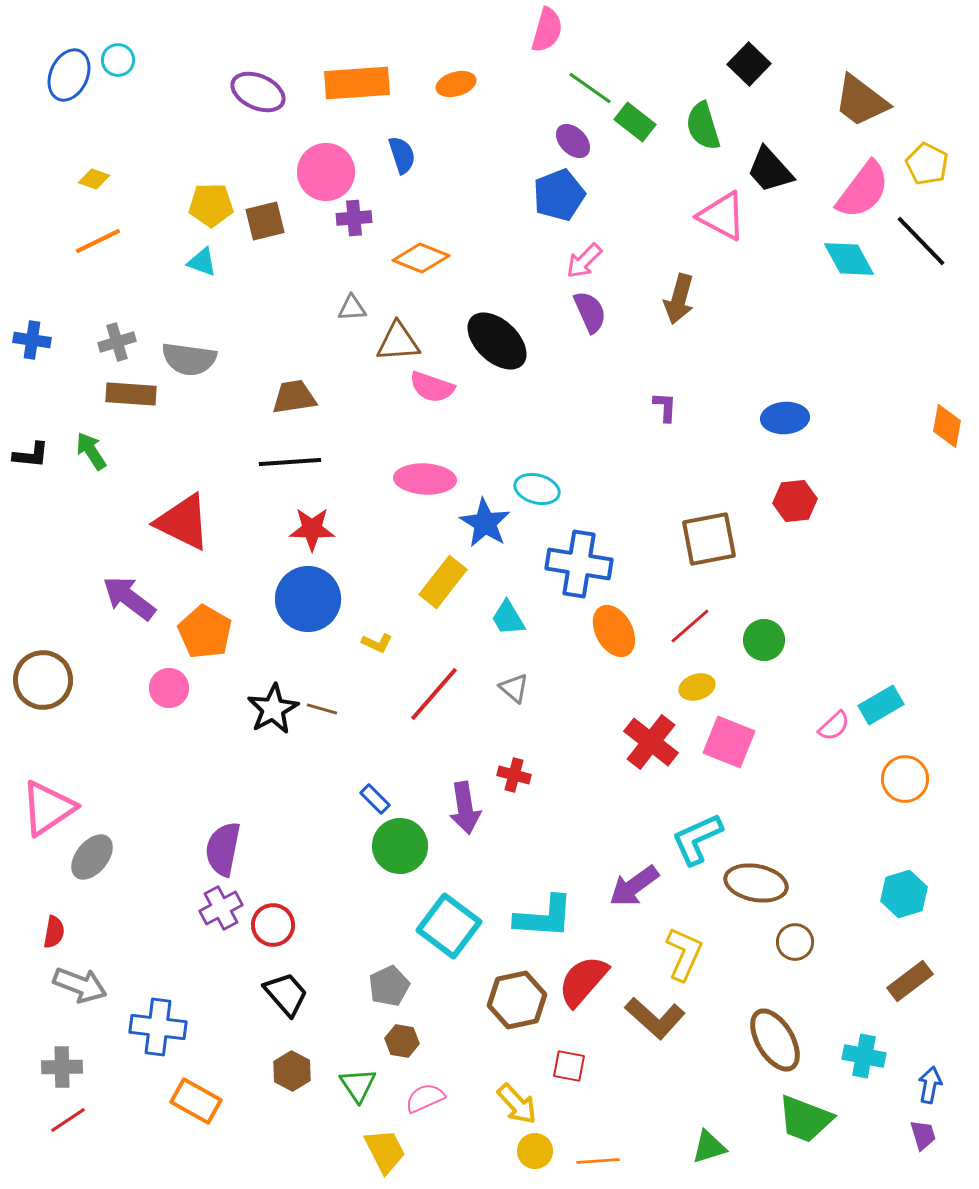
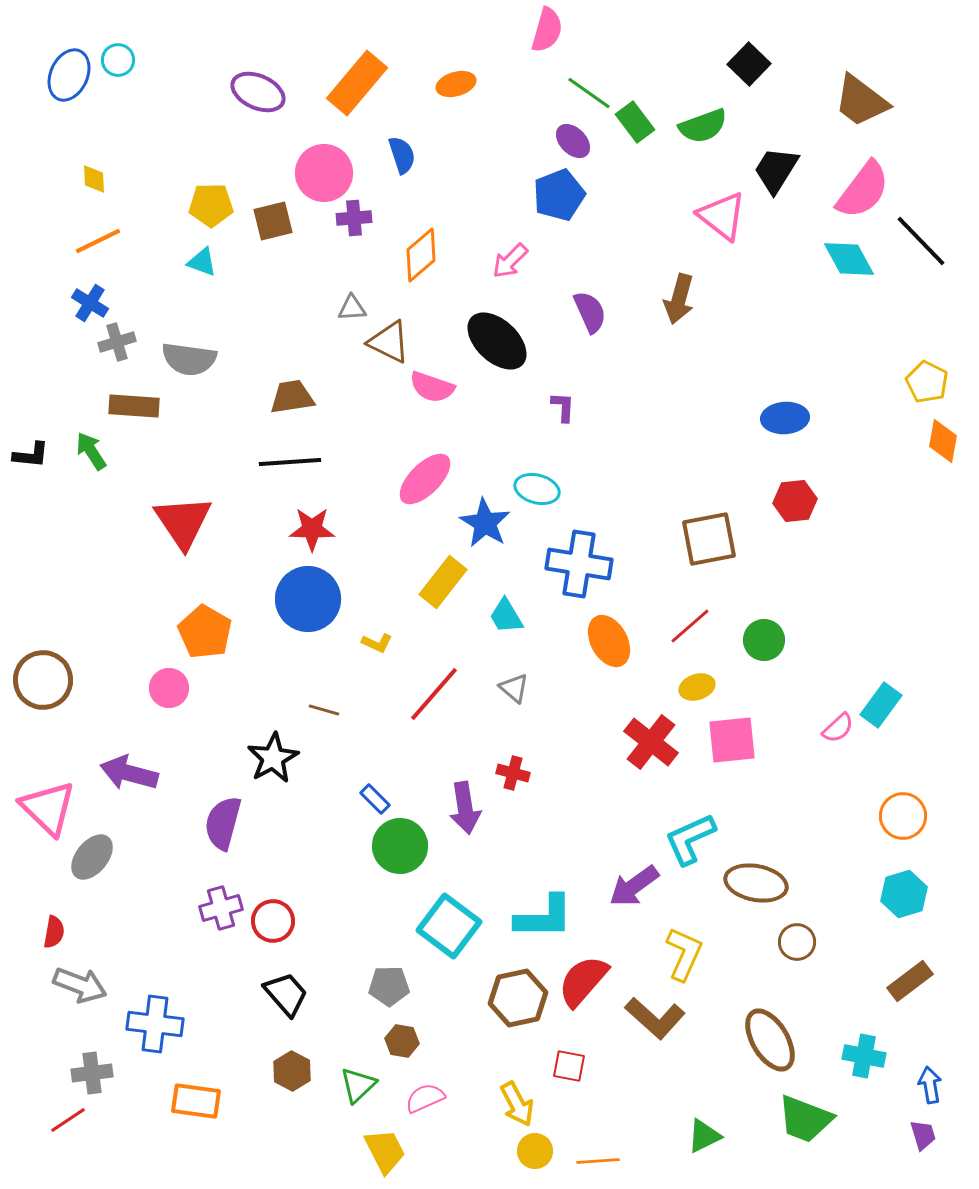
orange rectangle at (357, 83): rotated 46 degrees counterclockwise
green line at (590, 88): moved 1 px left, 5 px down
green rectangle at (635, 122): rotated 15 degrees clockwise
green semicircle at (703, 126): rotated 93 degrees counterclockwise
yellow pentagon at (927, 164): moved 218 px down
black trapezoid at (770, 170): moved 6 px right; rotated 74 degrees clockwise
pink circle at (326, 172): moved 2 px left, 1 px down
yellow diamond at (94, 179): rotated 68 degrees clockwise
pink triangle at (722, 216): rotated 10 degrees clockwise
brown square at (265, 221): moved 8 px right
orange diamond at (421, 258): moved 3 px up; rotated 62 degrees counterclockwise
pink arrow at (584, 261): moved 74 px left
blue cross at (32, 340): moved 58 px right, 37 px up; rotated 24 degrees clockwise
brown triangle at (398, 342): moved 9 px left; rotated 30 degrees clockwise
brown rectangle at (131, 394): moved 3 px right, 12 px down
brown trapezoid at (294, 397): moved 2 px left
purple L-shape at (665, 407): moved 102 px left
orange diamond at (947, 426): moved 4 px left, 15 px down
pink ellipse at (425, 479): rotated 48 degrees counterclockwise
red triangle at (183, 522): rotated 30 degrees clockwise
purple arrow at (129, 598): moved 175 px down; rotated 22 degrees counterclockwise
cyan trapezoid at (508, 618): moved 2 px left, 2 px up
orange ellipse at (614, 631): moved 5 px left, 10 px down
cyan rectangle at (881, 705): rotated 24 degrees counterclockwise
black star at (273, 709): moved 49 px down
brown line at (322, 709): moved 2 px right, 1 px down
pink semicircle at (834, 726): moved 4 px right, 2 px down
pink square at (729, 742): moved 3 px right, 2 px up; rotated 28 degrees counterclockwise
red cross at (514, 775): moved 1 px left, 2 px up
orange circle at (905, 779): moved 2 px left, 37 px down
pink triangle at (48, 808): rotated 42 degrees counterclockwise
cyan L-shape at (697, 839): moved 7 px left
purple semicircle at (223, 849): moved 26 px up; rotated 4 degrees clockwise
purple cross at (221, 908): rotated 12 degrees clockwise
cyan L-shape at (544, 917): rotated 4 degrees counterclockwise
red circle at (273, 925): moved 4 px up
brown circle at (795, 942): moved 2 px right
gray pentagon at (389, 986): rotated 24 degrees clockwise
brown hexagon at (517, 1000): moved 1 px right, 2 px up
blue cross at (158, 1027): moved 3 px left, 3 px up
brown ellipse at (775, 1040): moved 5 px left
gray cross at (62, 1067): moved 30 px right, 6 px down; rotated 6 degrees counterclockwise
green triangle at (358, 1085): rotated 21 degrees clockwise
blue arrow at (930, 1085): rotated 21 degrees counterclockwise
orange rectangle at (196, 1101): rotated 21 degrees counterclockwise
yellow arrow at (517, 1104): rotated 15 degrees clockwise
green triangle at (709, 1147): moved 5 px left, 11 px up; rotated 9 degrees counterclockwise
